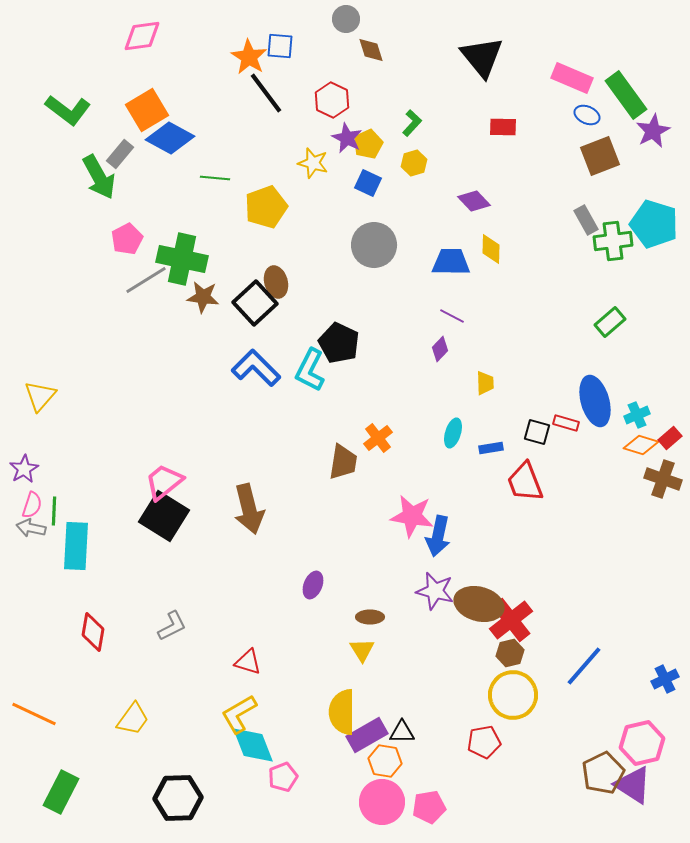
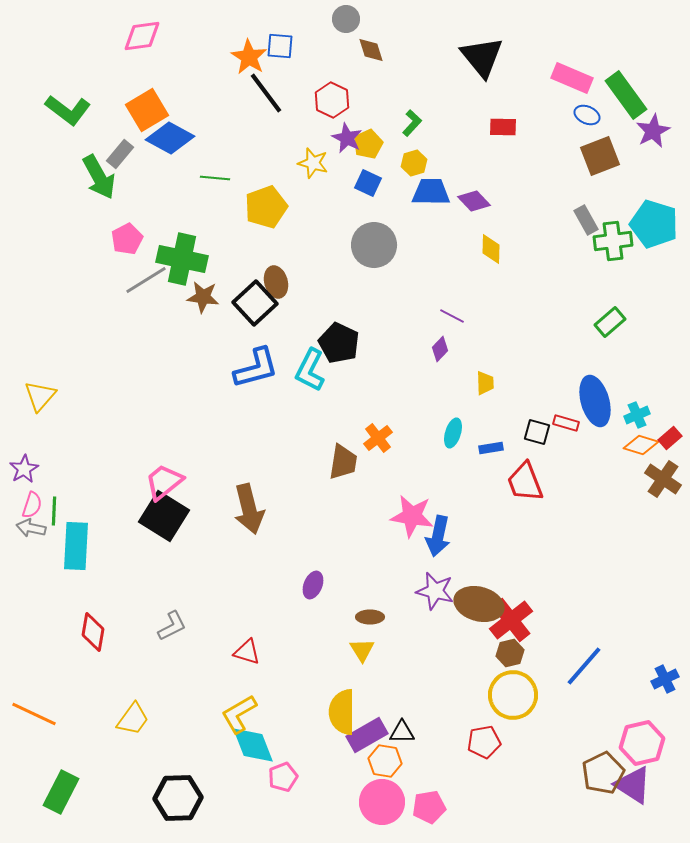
blue trapezoid at (451, 262): moved 20 px left, 70 px up
blue L-shape at (256, 368): rotated 120 degrees clockwise
brown cross at (663, 479): rotated 15 degrees clockwise
red triangle at (248, 662): moved 1 px left, 10 px up
